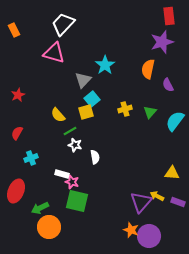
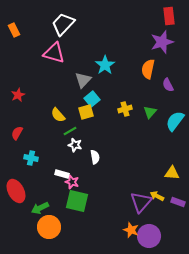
cyan cross: rotated 32 degrees clockwise
red ellipse: rotated 50 degrees counterclockwise
